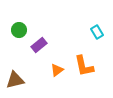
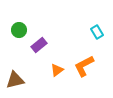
orange L-shape: rotated 75 degrees clockwise
